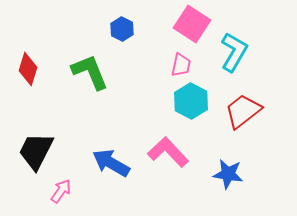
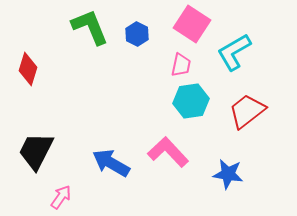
blue hexagon: moved 15 px right, 5 px down
cyan L-shape: rotated 150 degrees counterclockwise
green L-shape: moved 45 px up
cyan hexagon: rotated 24 degrees clockwise
red trapezoid: moved 4 px right
pink arrow: moved 6 px down
